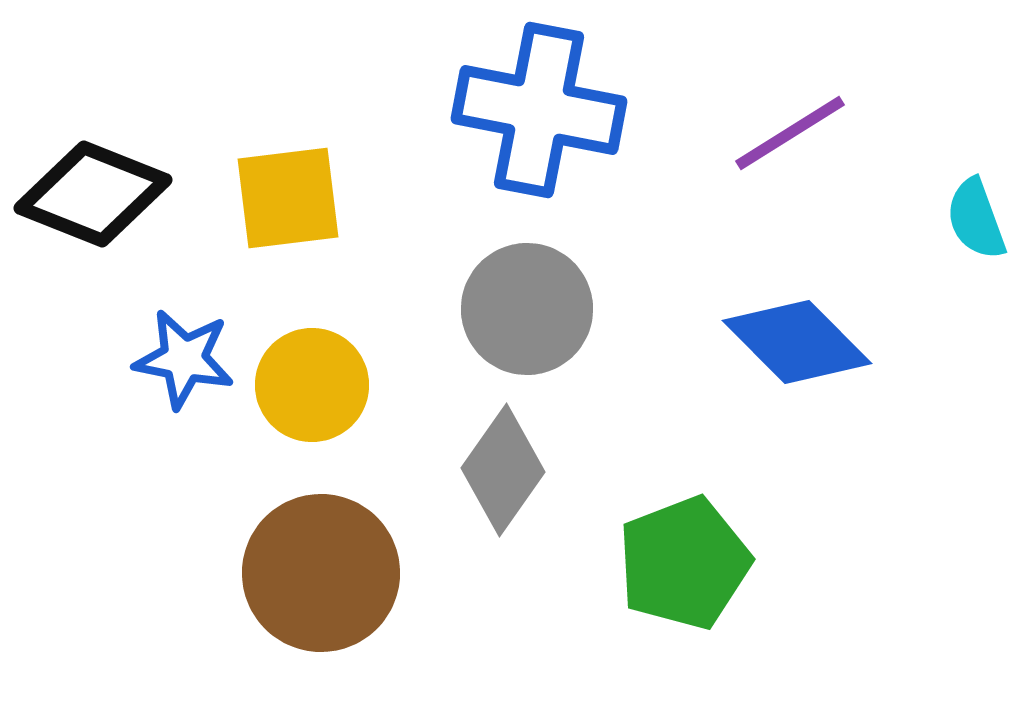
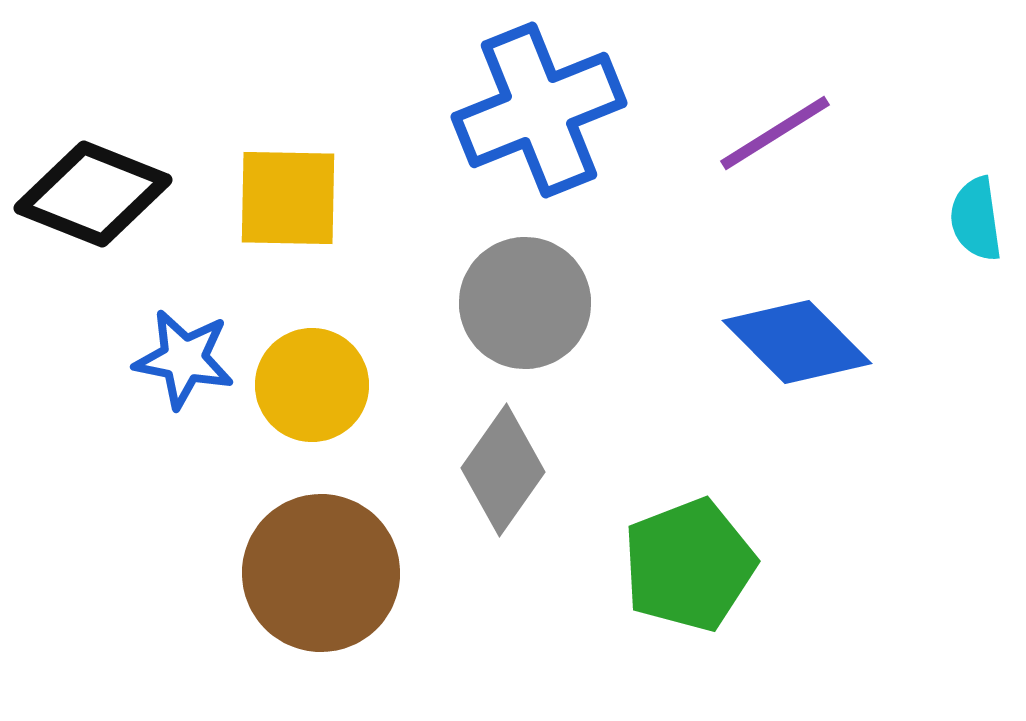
blue cross: rotated 33 degrees counterclockwise
purple line: moved 15 px left
yellow square: rotated 8 degrees clockwise
cyan semicircle: rotated 12 degrees clockwise
gray circle: moved 2 px left, 6 px up
green pentagon: moved 5 px right, 2 px down
